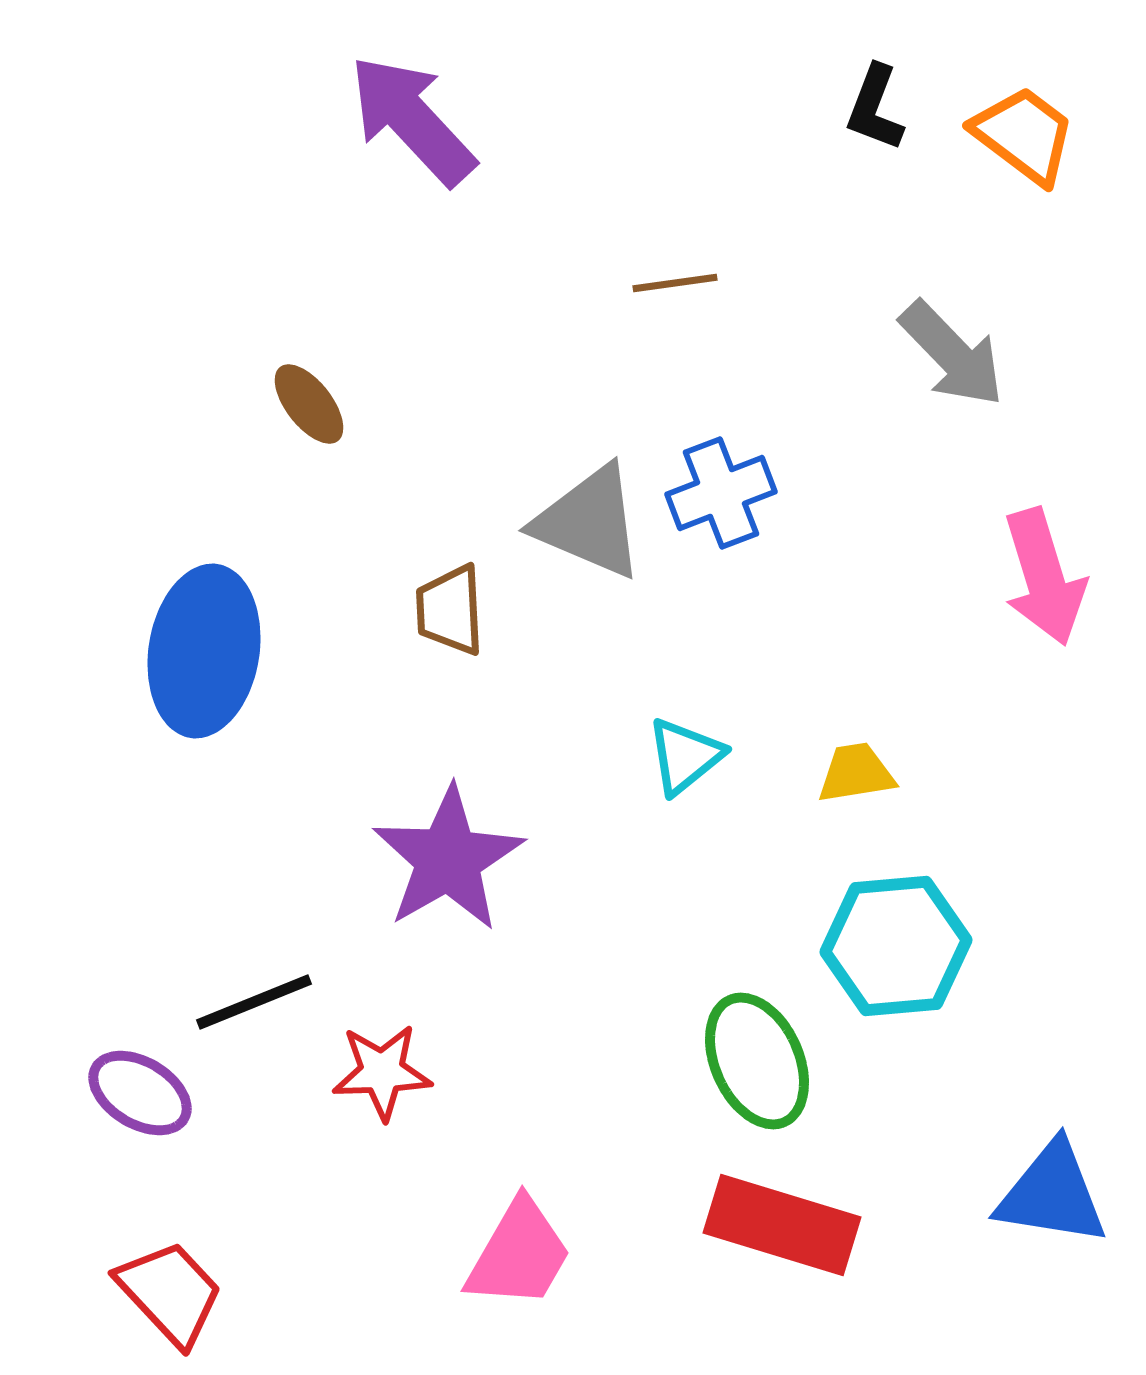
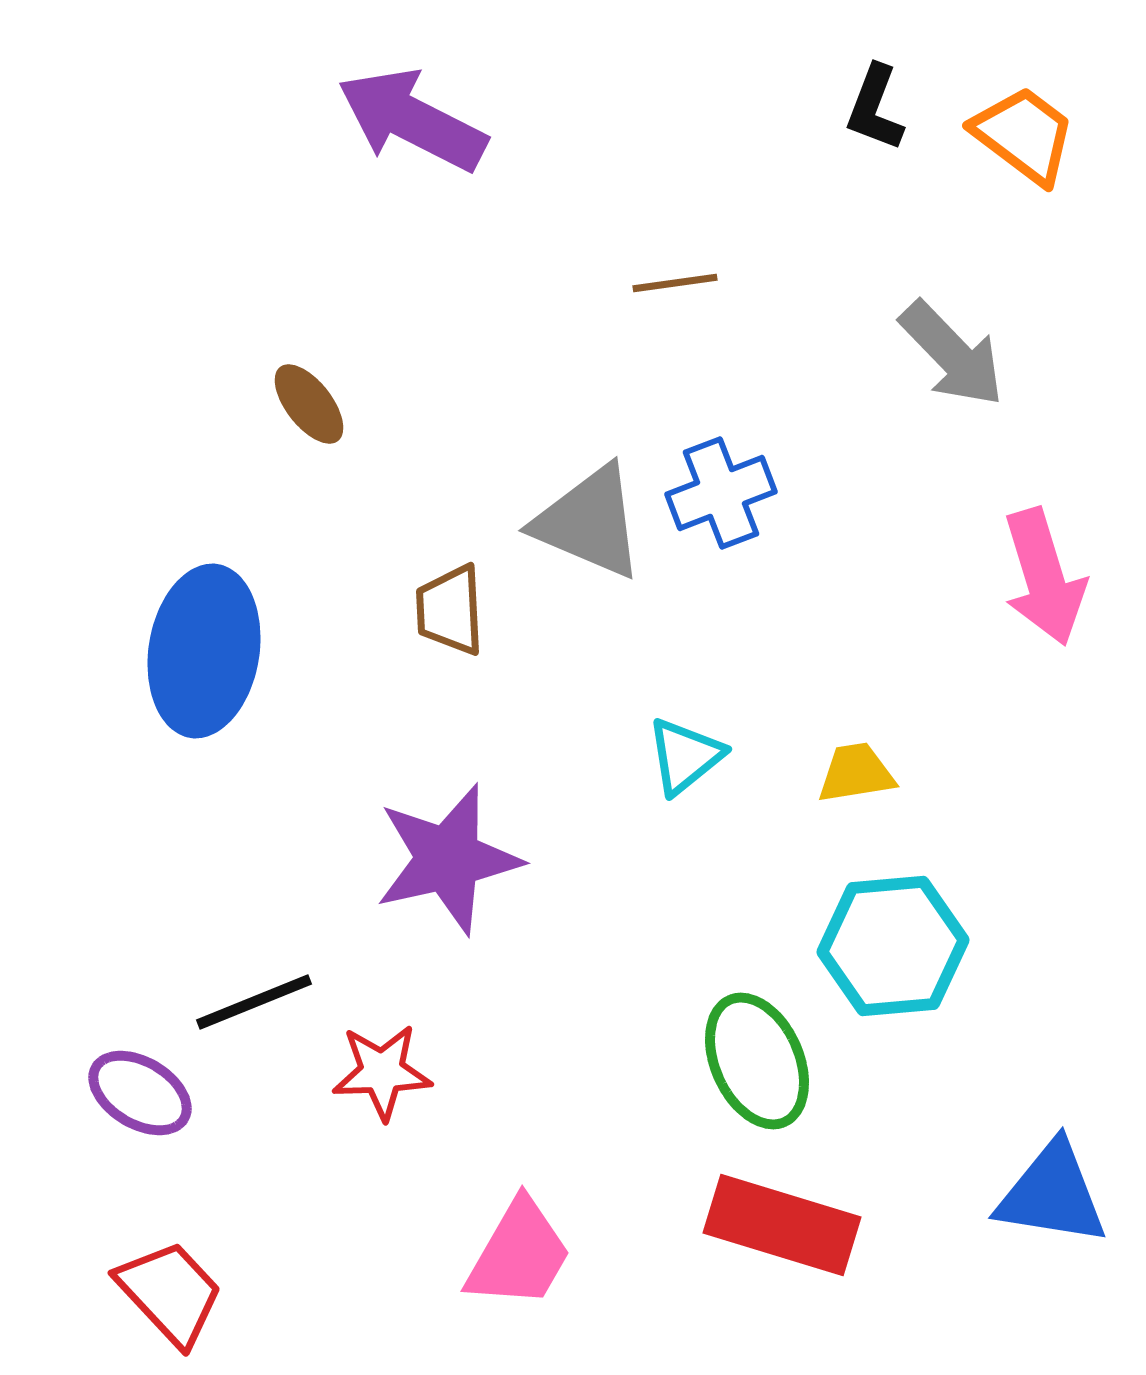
purple arrow: rotated 20 degrees counterclockwise
purple star: rotated 17 degrees clockwise
cyan hexagon: moved 3 px left
